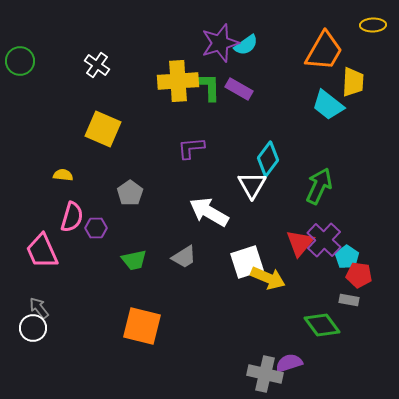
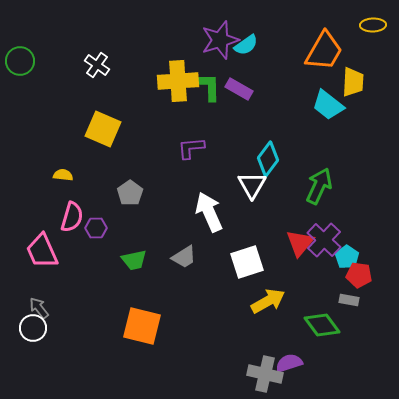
purple star: moved 3 px up
white arrow: rotated 36 degrees clockwise
yellow arrow: moved 23 px down; rotated 52 degrees counterclockwise
